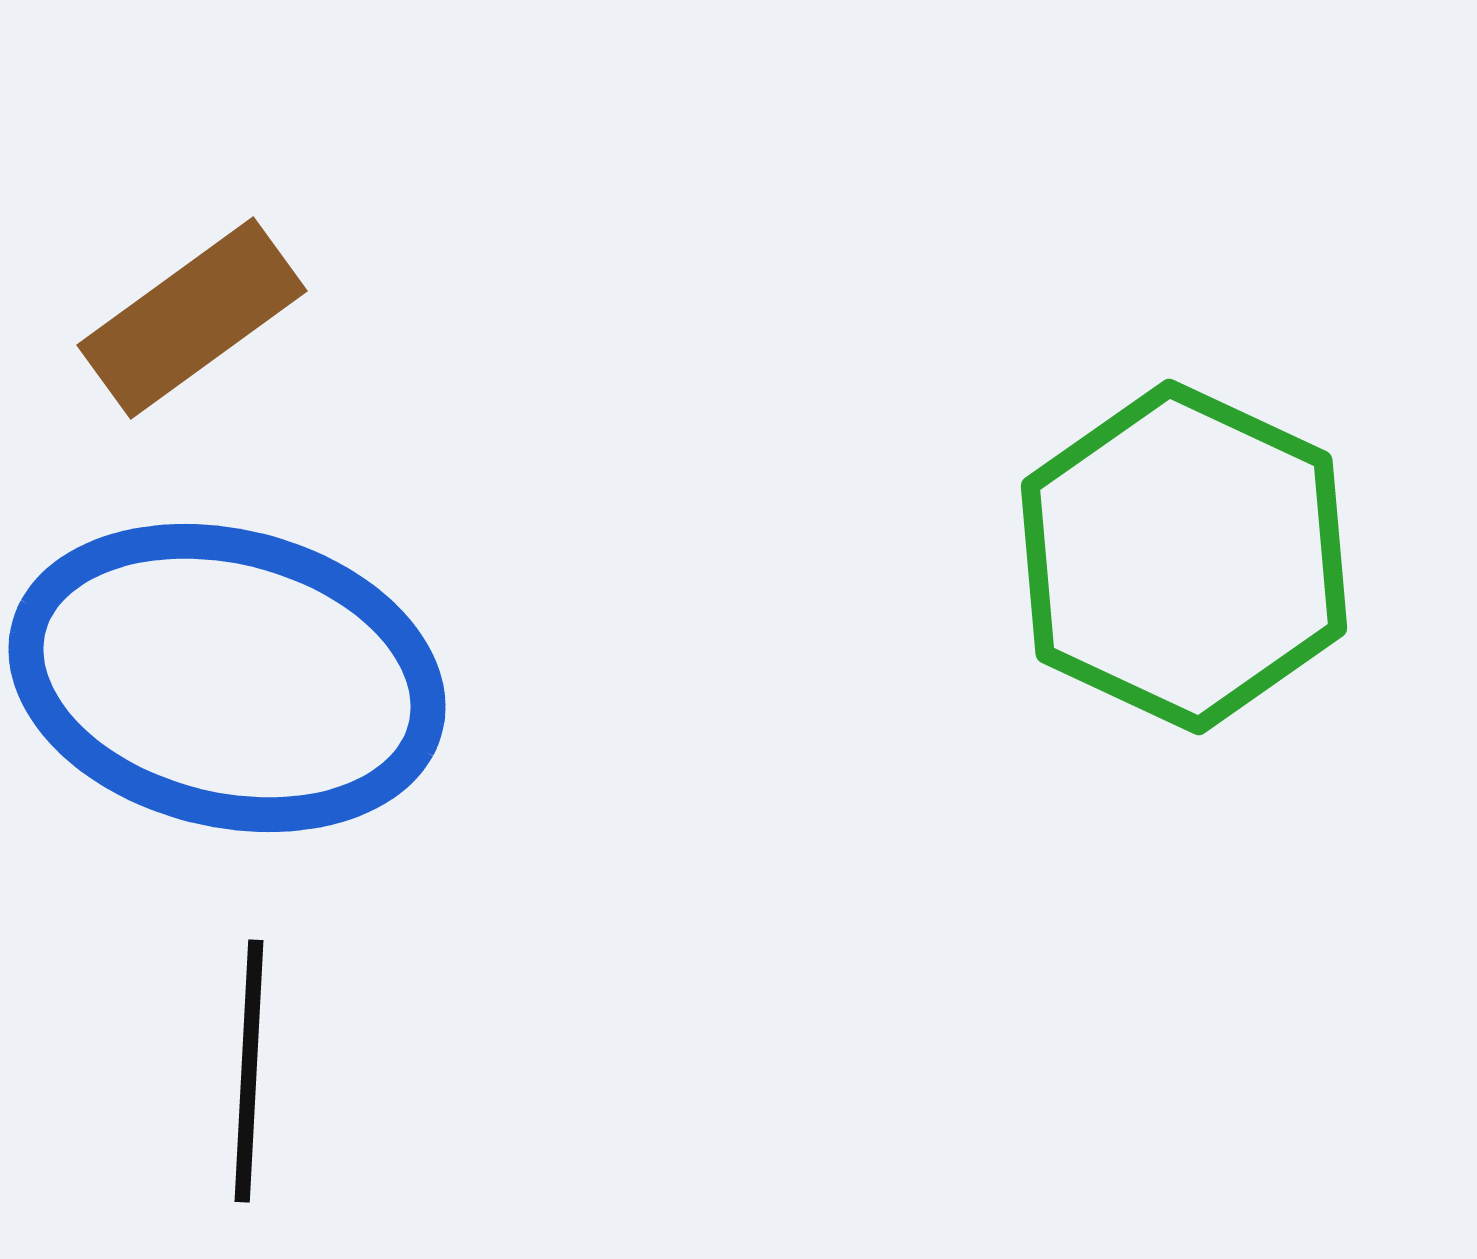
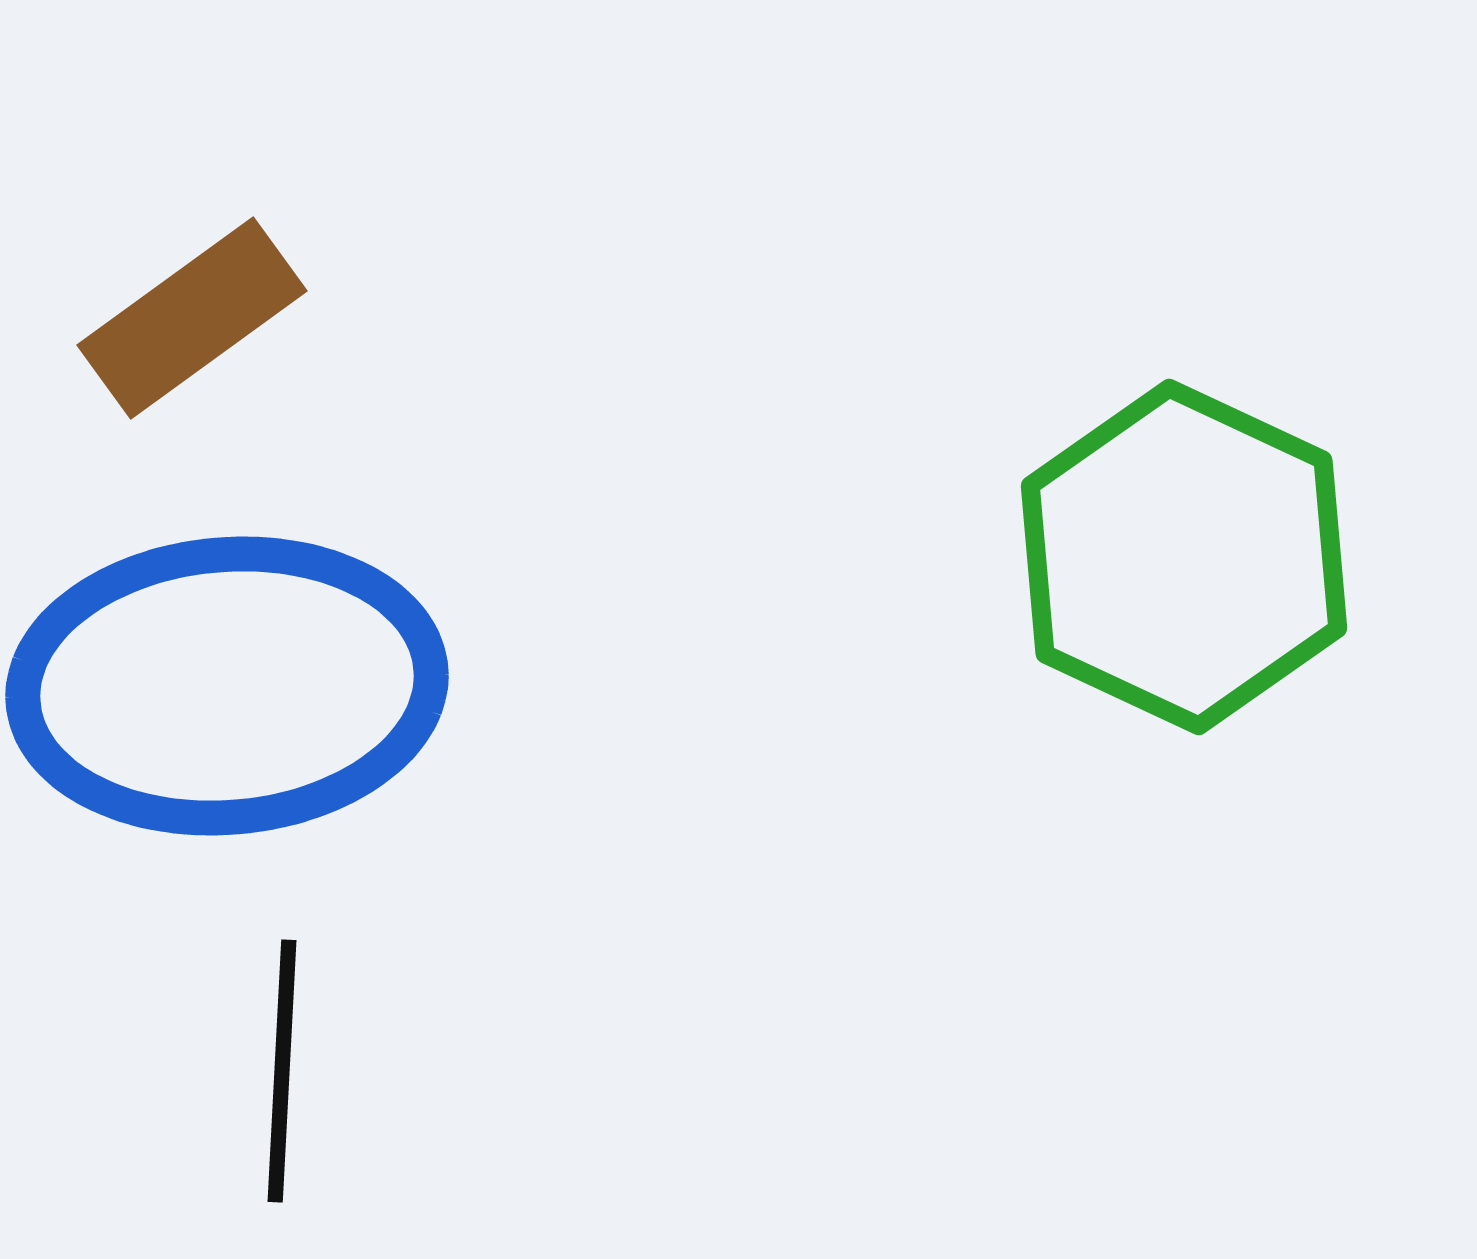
blue ellipse: moved 8 px down; rotated 19 degrees counterclockwise
black line: moved 33 px right
